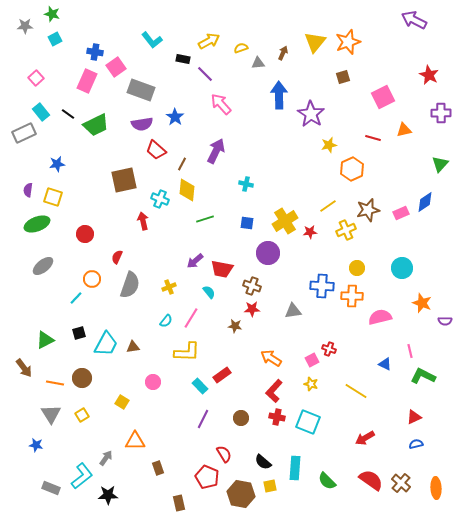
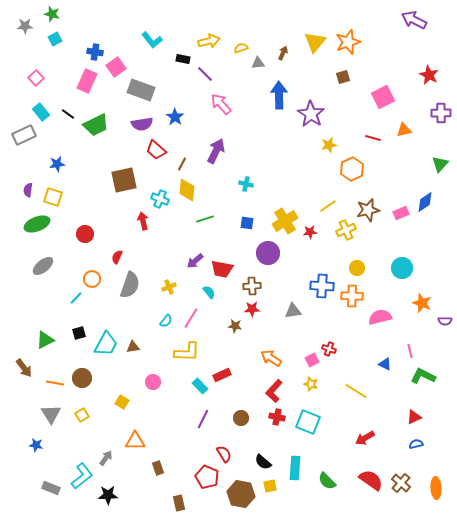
yellow arrow at (209, 41): rotated 15 degrees clockwise
gray rectangle at (24, 133): moved 2 px down
brown cross at (252, 286): rotated 24 degrees counterclockwise
red rectangle at (222, 375): rotated 12 degrees clockwise
